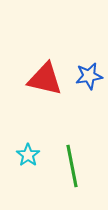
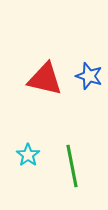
blue star: rotated 28 degrees clockwise
